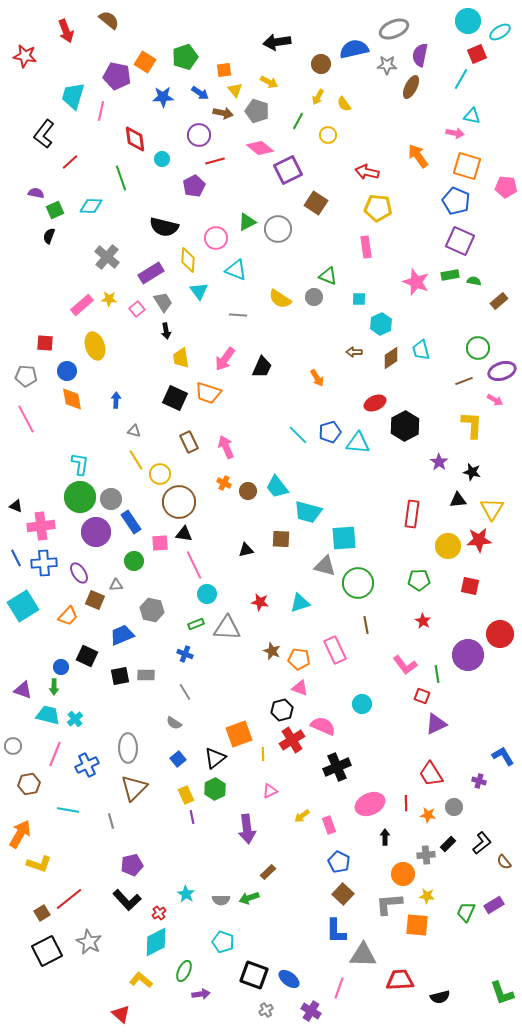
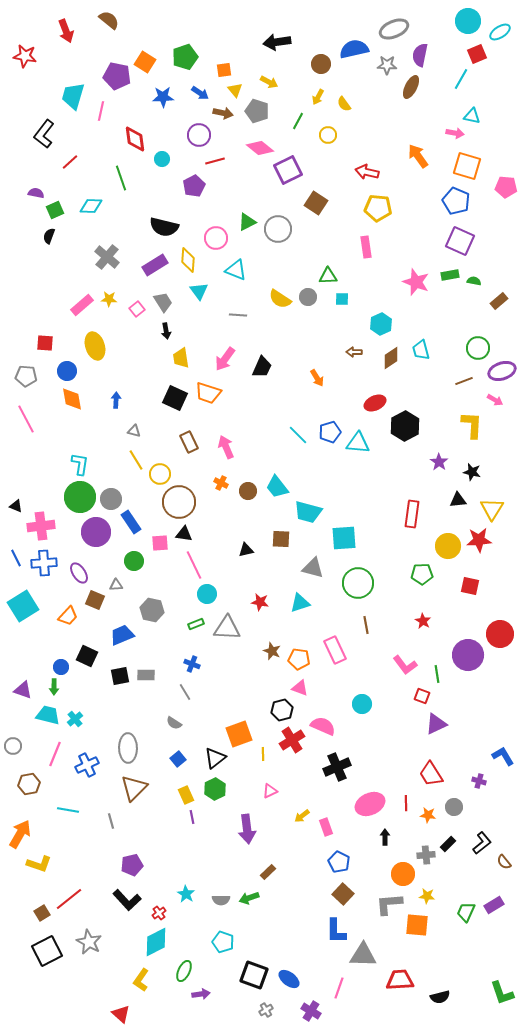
purple rectangle at (151, 273): moved 4 px right, 8 px up
green triangle at (328, 276): rotated 24 degrees counterclockwise
gray circle at (314, 297): moved 6 px left
cyan square at (359, 299): moved 17 px left
orange cross at (224, 483): moved 3 px left
gray triangle at (325, 566): moved 12 px left, 2 px down
green pentagon at (419, 580): moved 3 px right, 6 px up
blue cross at (185, 654): moved 7 px right, 10 px down
pink rectangle at (329, 825): moved 3 px left, 2 px down
yellow L-shape at (141, 980): rotated 95 degrees counterclockwise
